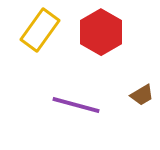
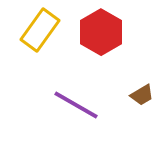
purple line: rotated 15 degrees clockwise
